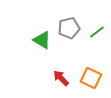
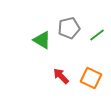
green line: moved 3 px down
red arrow: moved 2 px up
